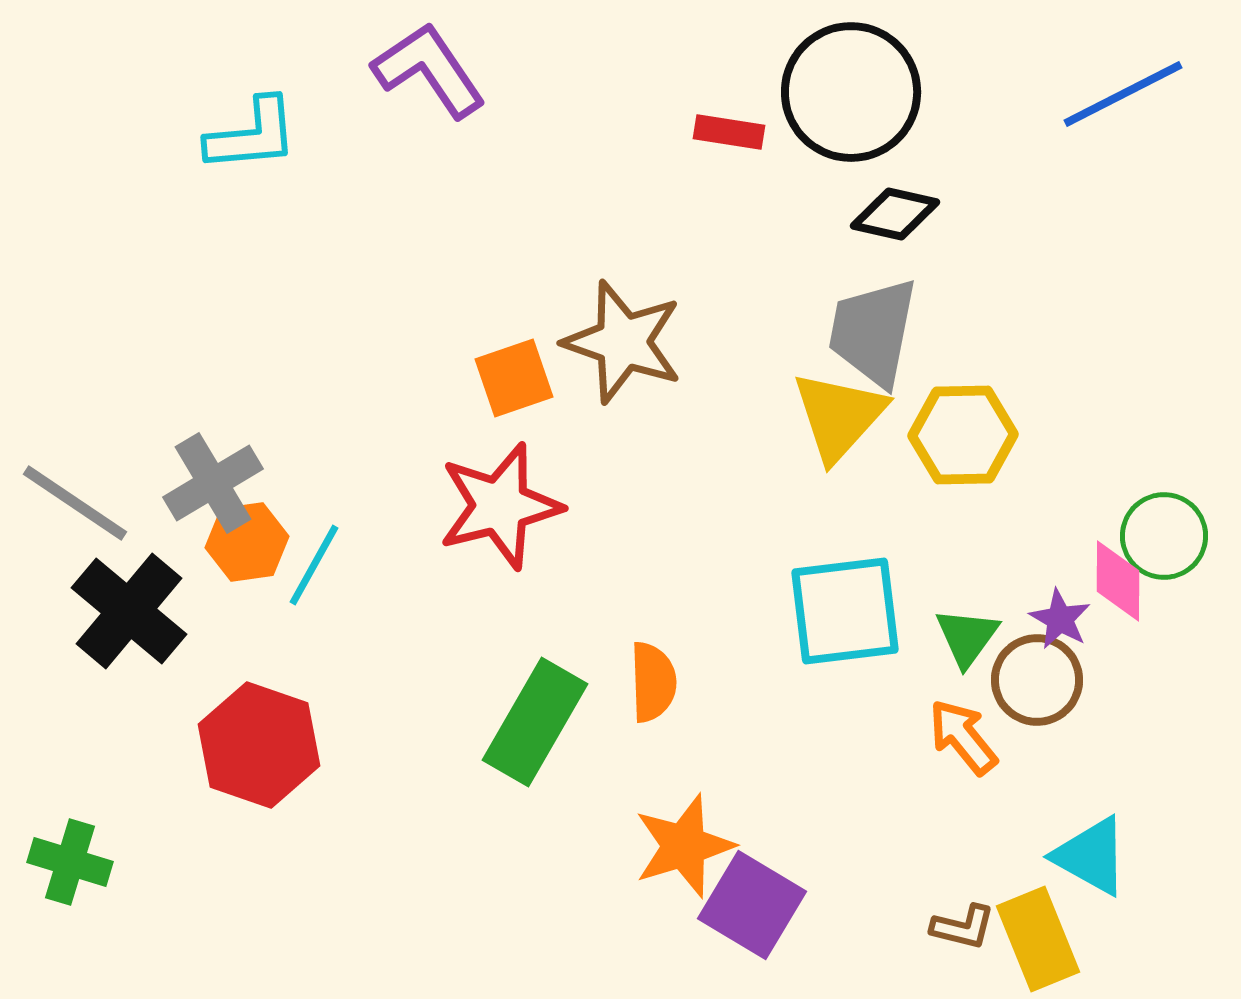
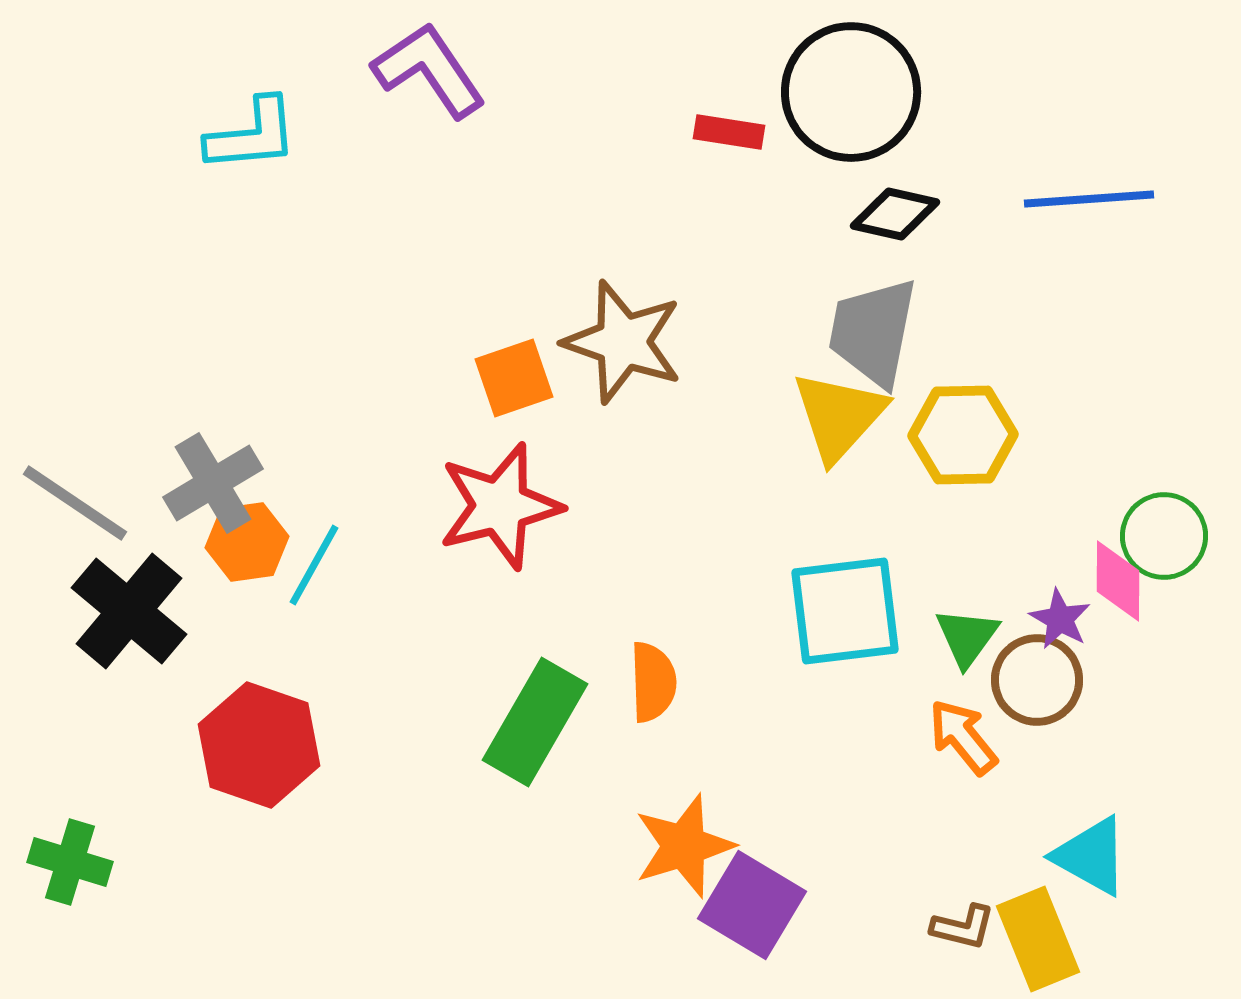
blue line: moved 34 px left, 105 px down; rotated 23 degrees clockwise
